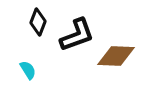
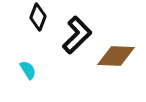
black diamond: moved 5 px up
black L-shape: rotated 24 degrees counterclockwise
